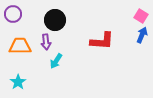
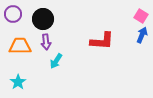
black circle: moved 12 px left, 1 px up
